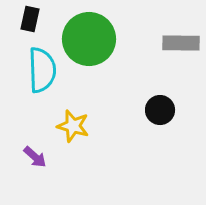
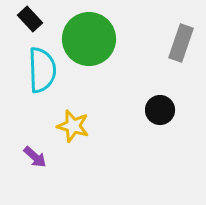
black rectangle: rotated 55 degrees counterclockwise
gray rectangle: rotated 72 degrees counterclockwise
